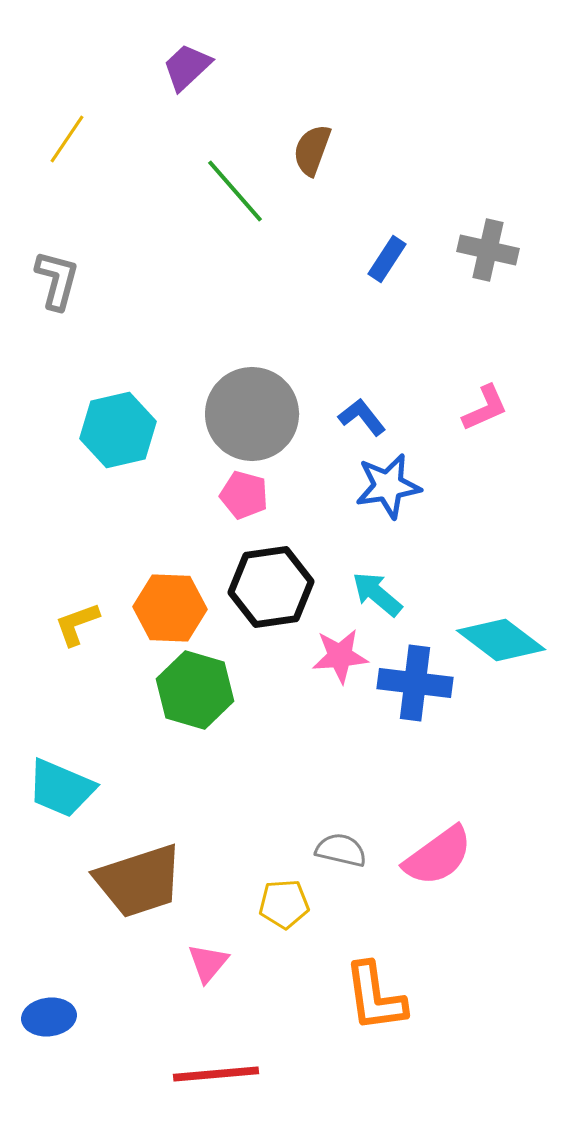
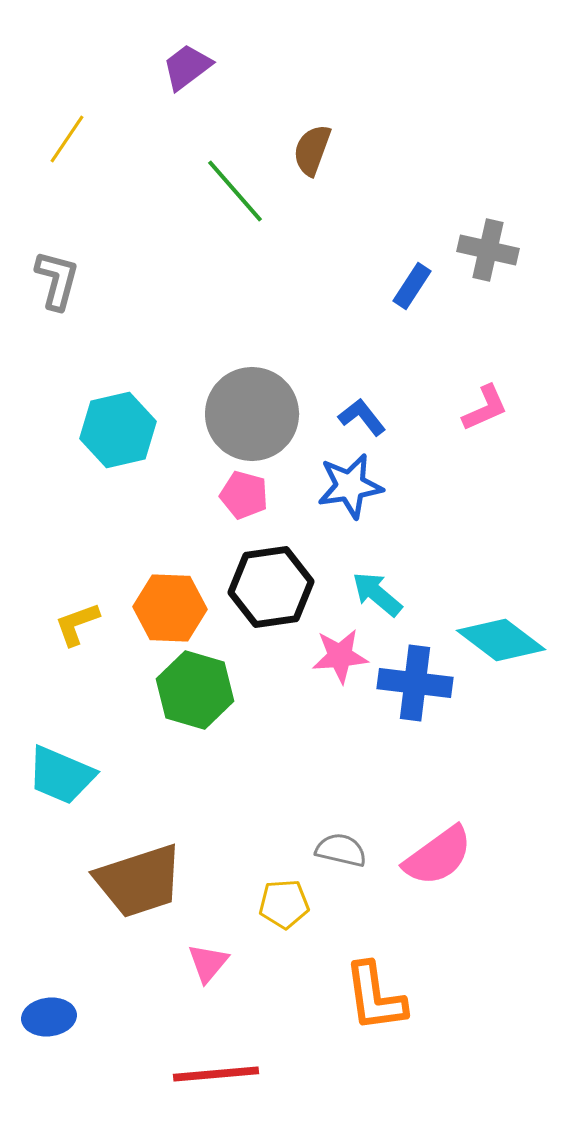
purple trapezoid: rotated 6 degrees clockwise
blue rectangle: moved 25 px right, 27 px down
blue star: moved 38 px left
cyan trapezoid: moved 13 px up
